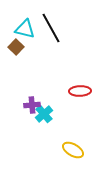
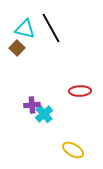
brown square: moved 1 px right, 1 px down
